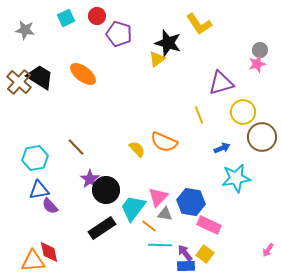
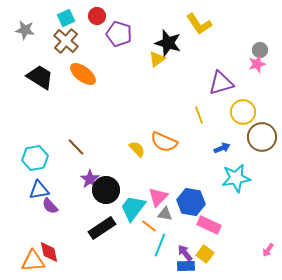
brown cross: moved 47 px right, 41 px up
cyan line: rotated 70 degrees counterclockwise
